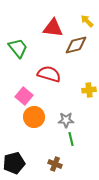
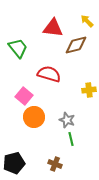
gray star: moved 1 px right; rotated 21 degrees clockwise
